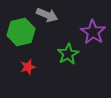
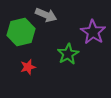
gray arrow: moved 1 px left
